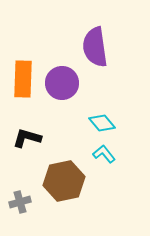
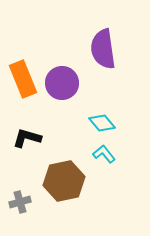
purple semicircle: moved 8 px right, 2 px down
orange rectangle: rotated 24 degrees counterclockwise
